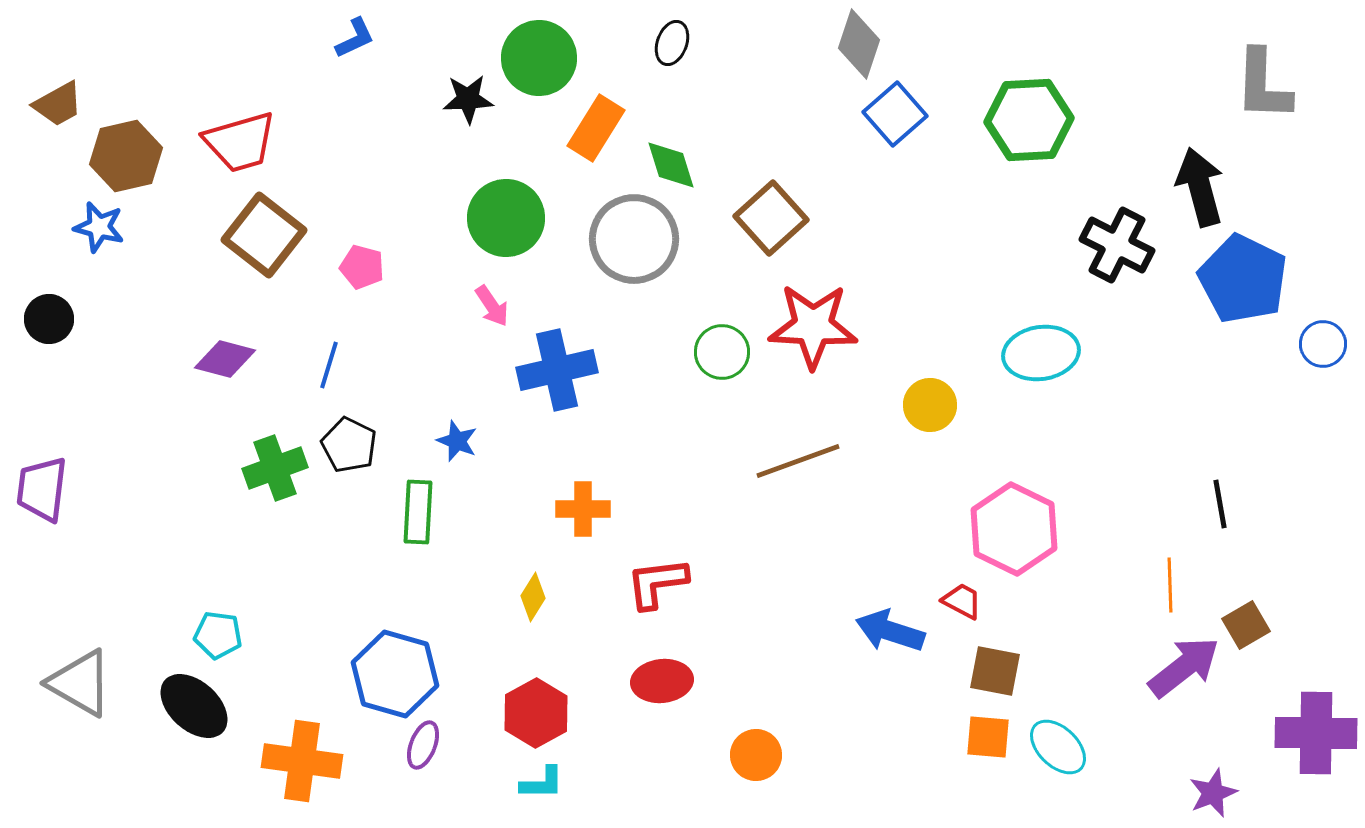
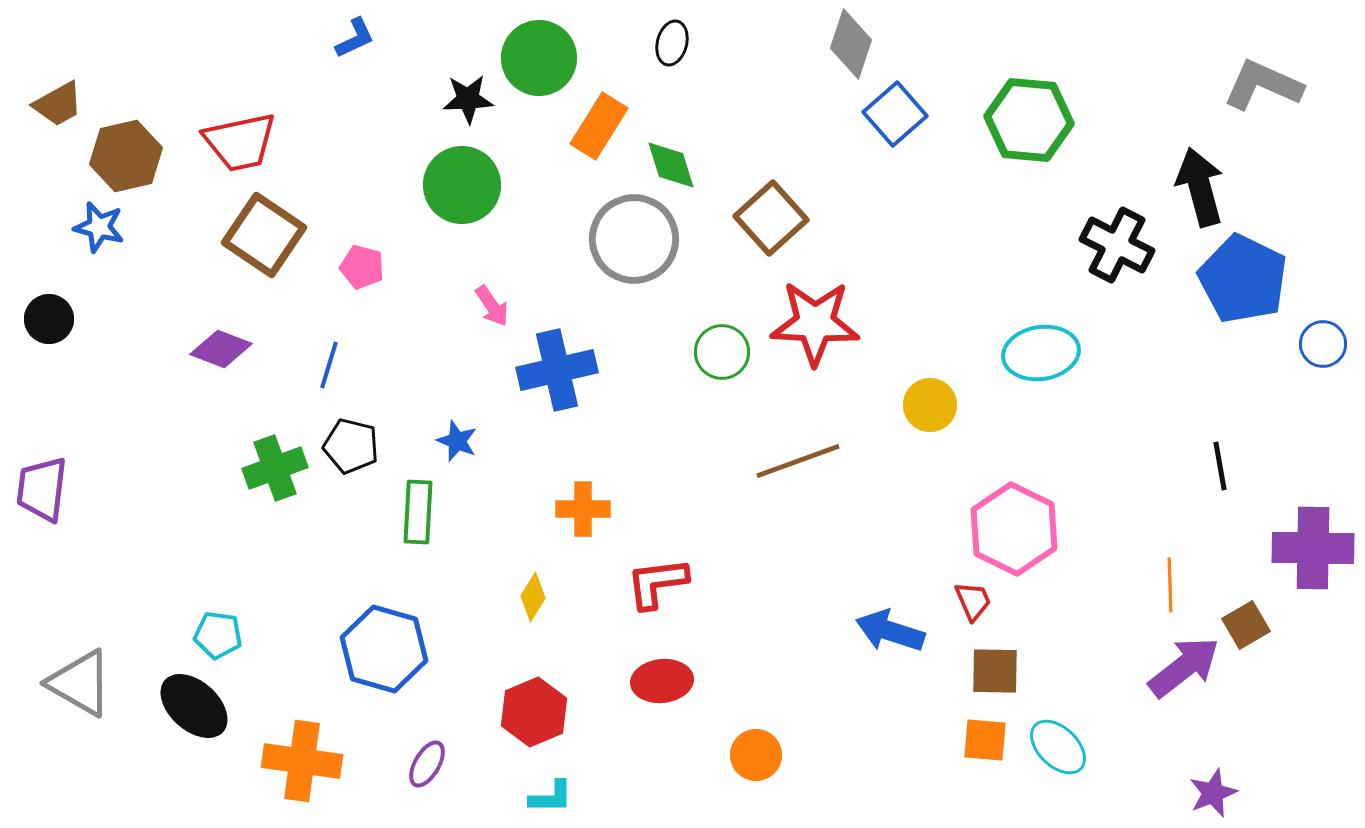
black ellipse at (672, 43): rotated 6 degrees counterclockwise
gray diamond at (859, 44): moved 8 px left
gray L-shape at (1263, 85): rotated 112 degrees clockwise
green hexagon at (1029, 120): rotated 8 degrees clockwise
orange rectangle at (596, 128): moved 3 px right, 2 px up
red trapezoid at (240, 142): rotated 4 degrees clockwise
green circle at (506, 218): moved 44 px left, 33 px up
brown square at (264, 235): rotated 4 degrees counterclockwise
red star at (813, 326): moved 2 px right, 3 px up
purple diamond at (225, 359): moved 4 px left, 10 px up; rotated 6 degrees clockwise
black pentagon at (349, 445): moved 2 px right, 1 px down; rotated 12 degrees counterclockwise
black line at (1220, 504): moved 38 px up
red trapezoid at (962, 601): moved 11 px right; rotated 39 degrees clockwise
brown square at (995, 671): rotated 10 degrees counterclockwise
blue hexagon at (395, 674): moved 11 px left, 25 px up
red hexagon at (536, 713): moved 2 px left, 1 px up; rotated 6 degrees clockwise
purple cross at (1316, 733): moved 3 px left, 185 px up
orange square at (988, 737): moved 3 px left, 3 px down
purple ellipse at (423, 745): moved 4 px right, 19 px down; rotated 9 degrees clockwise
cyan L-shape at (542, 783): moved 9 px right, 14 px down
